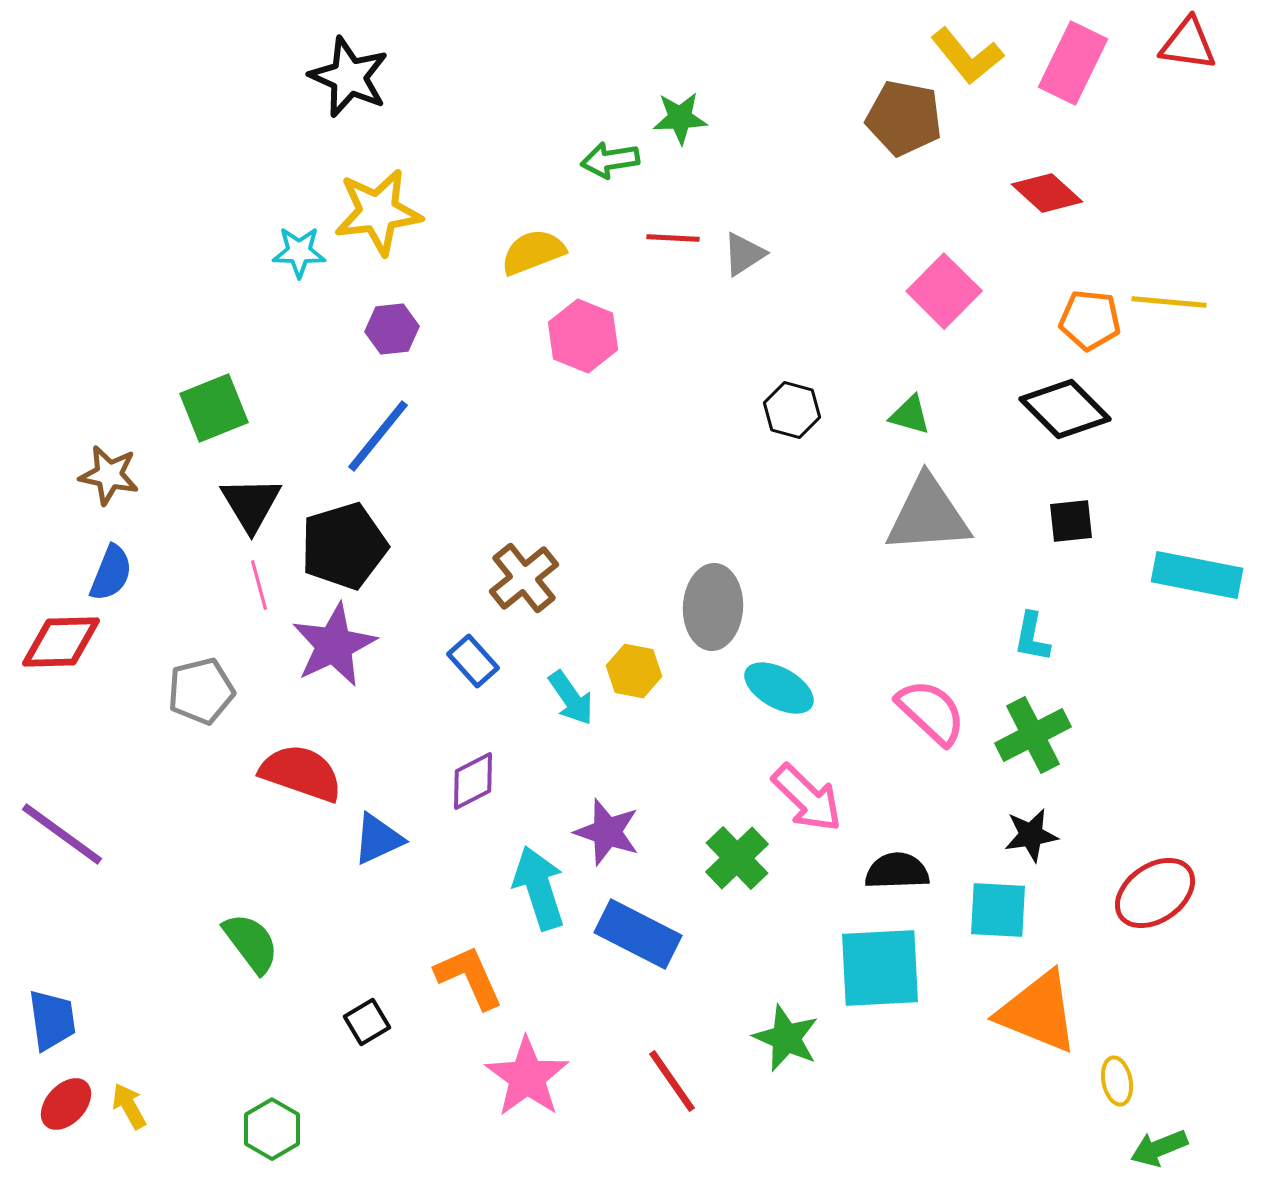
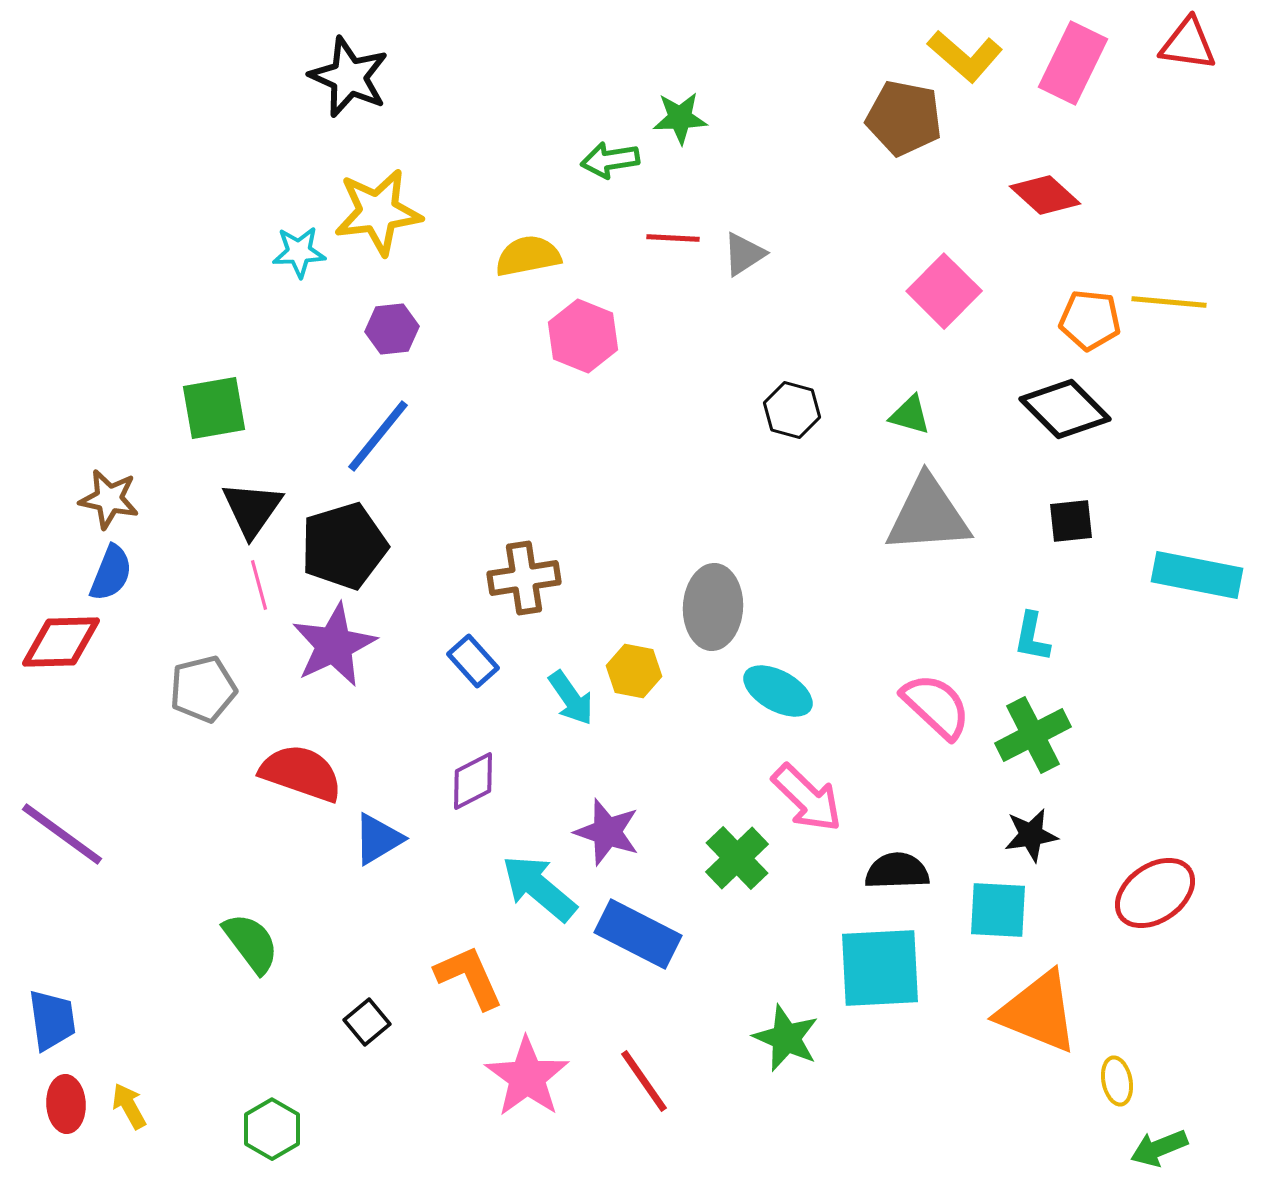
yellow L-shape at (967, 56): moved 2 px left; rotated 10 degrees counterclockwise
red diamond at (1047, 193): moved 2 px left, 2 px down
cyan star at (299, 252): rotated 4 degrees counterclockwise
yellow semicircle at (533, 252): moved 5 px left, 4 px down; rotated 10 degrees clockwise
green square at (214, 408): rotated 12 degrees clockwise
brown star at (109, 475): moved 24 px down
black triangle at (251, 504): moved 1 px right, 5 px down; rotated 6 degrees clockwise
brown cross at (524, 578): rotated 30 degrees clockwise
cyan ellipse at (779, 688): moved 1 px left, 3 px down
gray pentagon at (201, 691): moved 2 px right, 2 px up
pink semicircle at (931, 712): moved 5 px right, 6 px up
blue triangle at (378, 839): rotated 6 degrees counterclockwise
cyan arrow at (539, 888): rotated 32 degrees counterclockwise
black square at (367, 1022): rotated 9 degrees counterclockwise
red line at (672, 1081): moved 28 px left
red ellipse at (66, 1104): rotated 46 degrees counterclockwise
